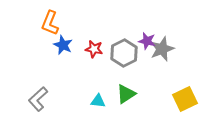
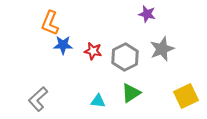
purple star: moved 27 px up
blue star: rotated 24 degrees counterclockwise
red star: moved 1 px left, 2 px down
gray hexagon: moved 1 px right, 4 px down
green triangle: moved 5 px right, 1 px up
yellow square: moved 1 px right, 3 px up
